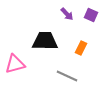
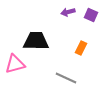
purple arrow: moved 1 px right, 2 px up; rotated 120 degrees clockwise
black trapezoid: moved 9 px left
gray line: moved 1 px left, 2 px down
